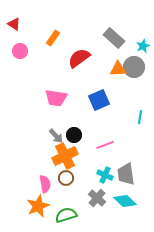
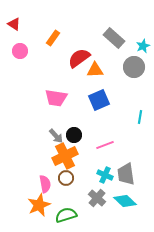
orange triangle: moved 23 px left, 1 px down
orange star: moved 1 px right, 1 px up
